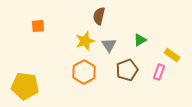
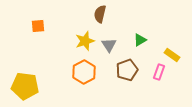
brown semicircle: moved 1 px right, 2 px up
